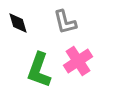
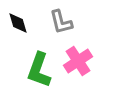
gray L-shape: moved 4 px left
